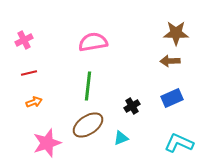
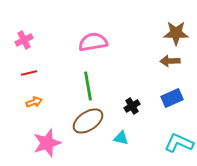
green line: rotated 16 degrees counterclockwise
brown ellipse: moved 4 px up
cyan triangle: rotated 35 degrees clockwise
